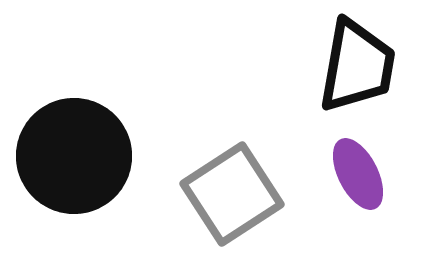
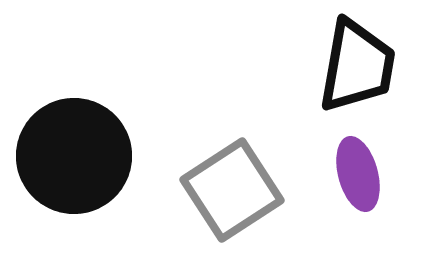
purple ellipse: rotated 12 degrees clockwise
gray square: moved 4 px up
